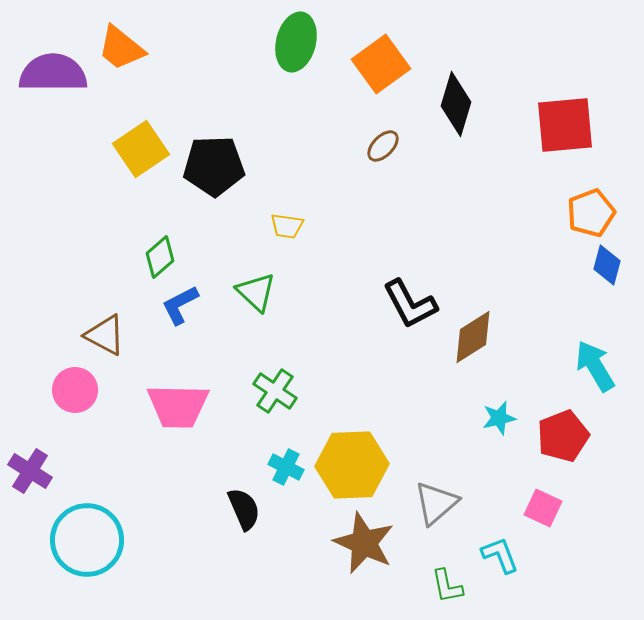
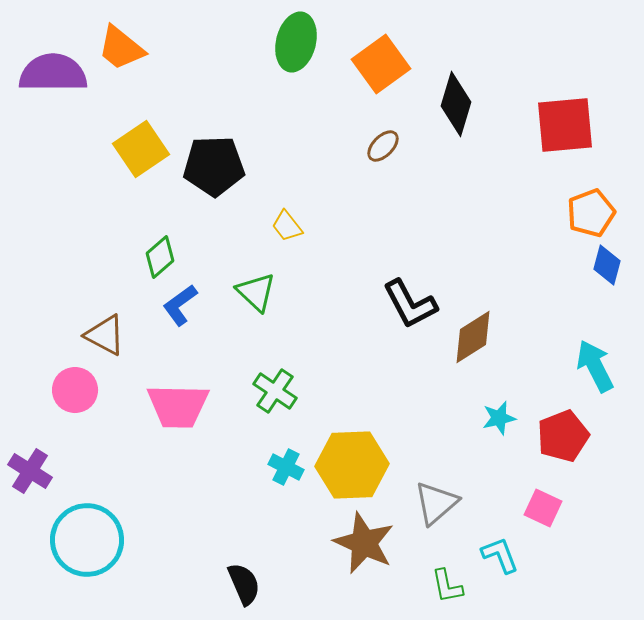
yellow trapezoid: rotated 44 degrees clockwise
blue L-shape: rotated 9 degrees counterclockwise
cyan arrow: rotated 4 degrees clockwise
black semicircle: moved 75 px down
